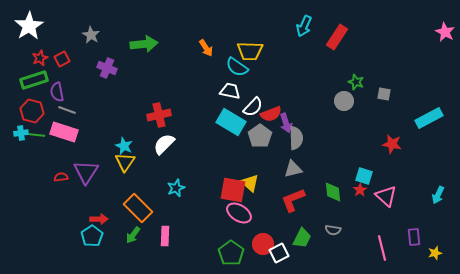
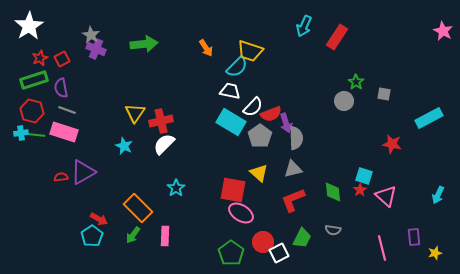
pink star at (445, 32): moved 2 px left, 1 px up
yellow trapezoid at (250, 51): rotated 16 degrees clockwise
cyan semicircle at (237, 67): rotated 80 degrees counterclockwise
purple cross at (107, 68): moved 11 px left, 19 px up
green star at (356, 82): rotated 14 degrees clockwise
purple semicircle at (57, 92): moved 4 px right, 4 px up
red cross at (159, 115): moved 2 px right, 6 px down
yellow triangle at (125, 162): moved 10 px right, 49 px up
purple triangle at (86, 172): moved 3 px left; rotated 28 degrees clockwise
yellow triangle at (250, 183): moved 9 px right, 10 px up
cyan star at (176, 188): rotated 12 degrees counterclockwise
pink ellipse at (239, 213): moved 2 px right
red arrow at (99, 219): rotated 30 degrees clockwise
red circle at (263, 244): moved 2 px up
